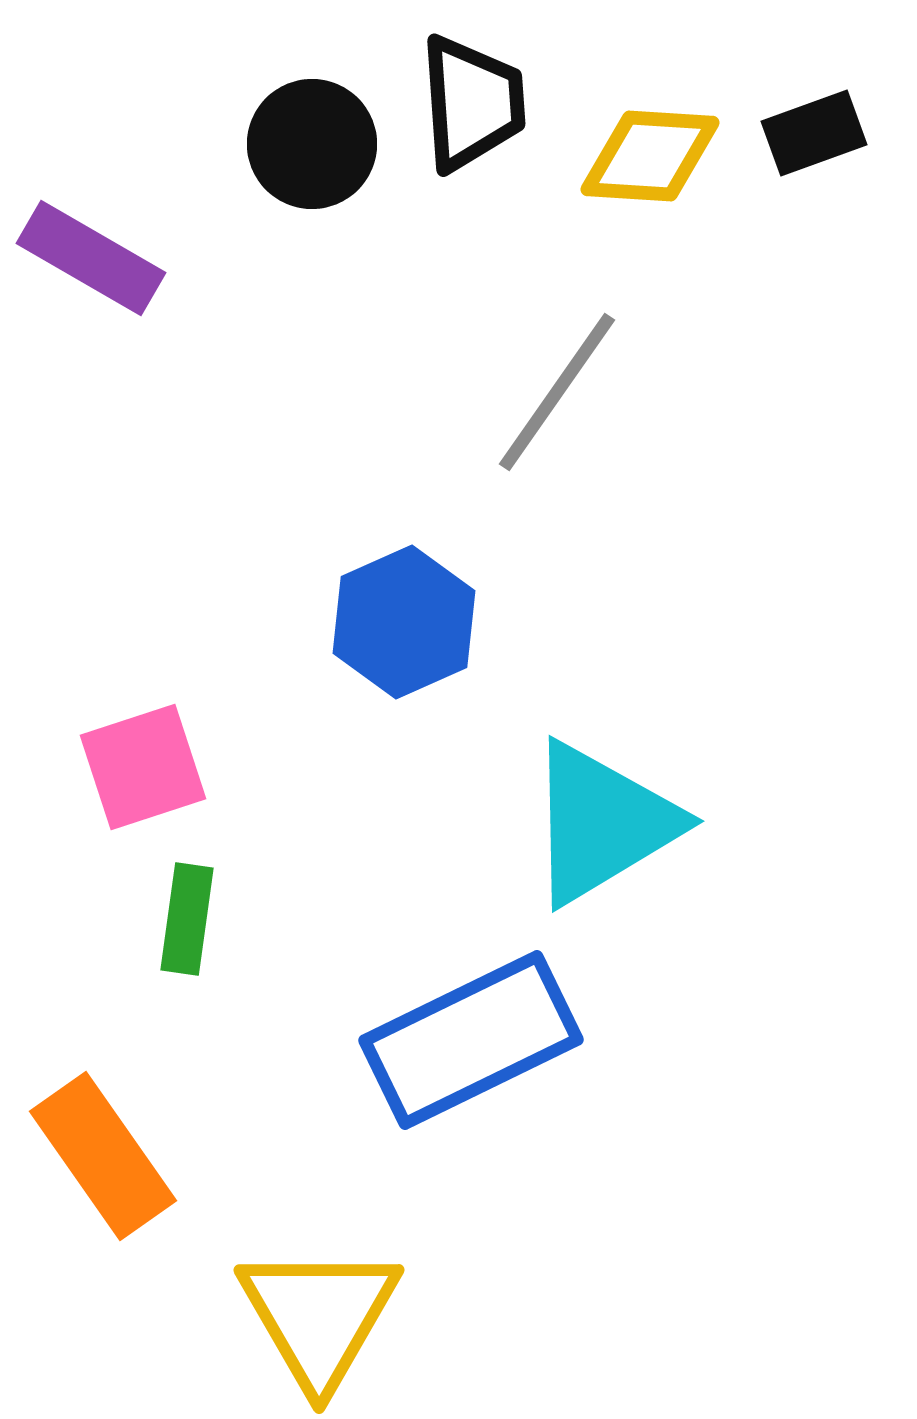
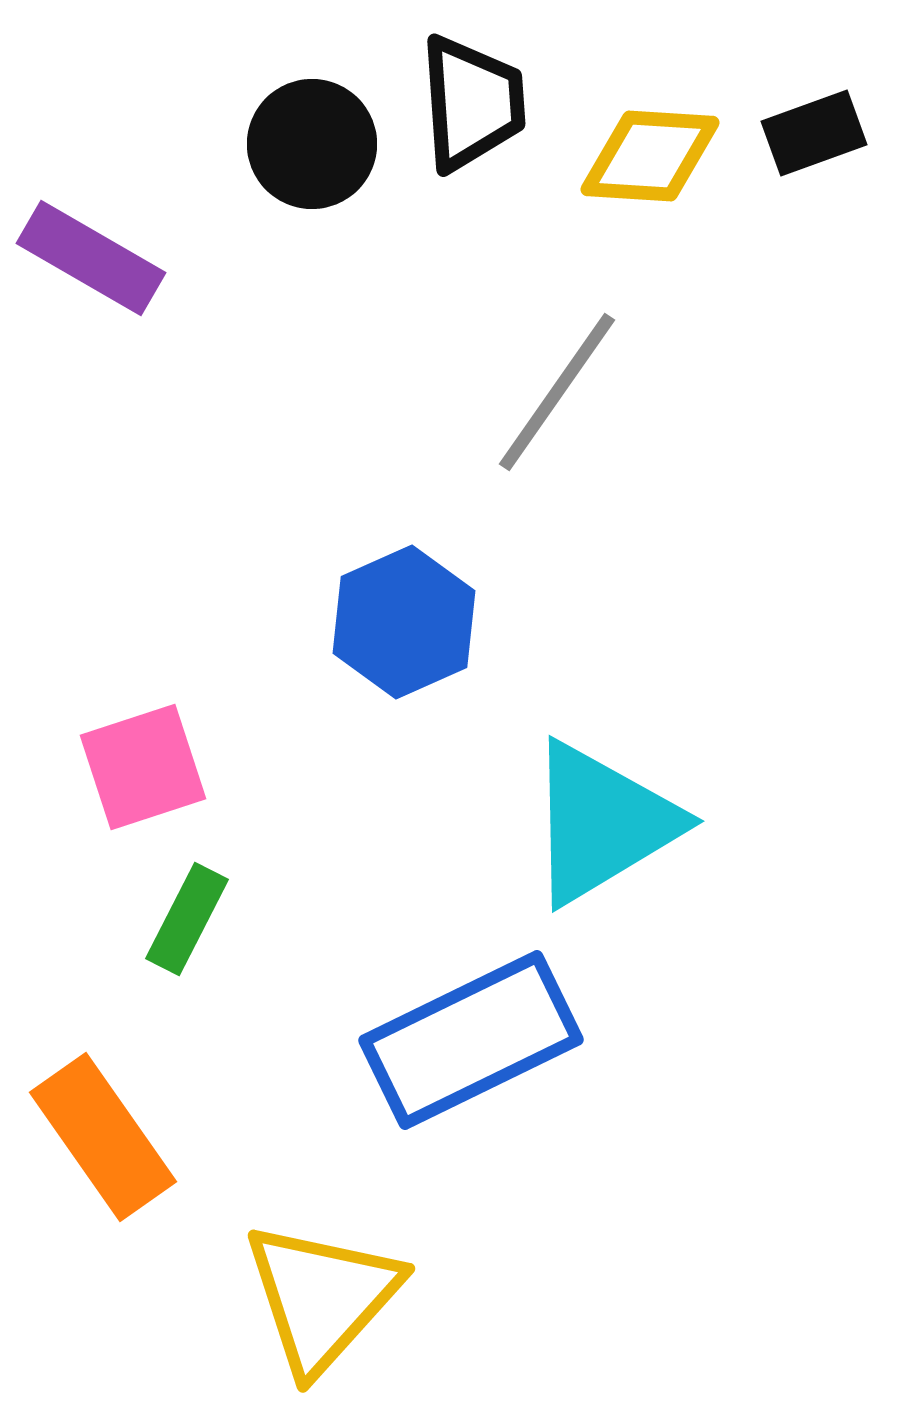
green rectangle: rotated 19 degrees clockwise
orange rectangle: moved 19 px up
yellow triangle: moved 3 px right, 19 px up; rotated 12 degrees clockwise
